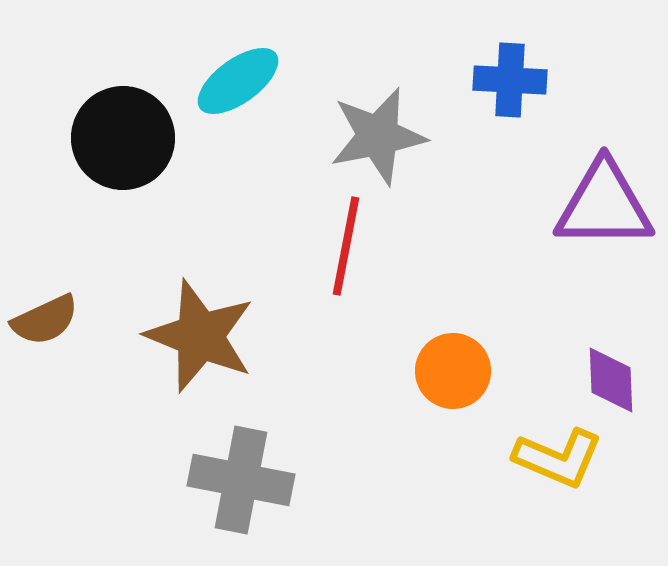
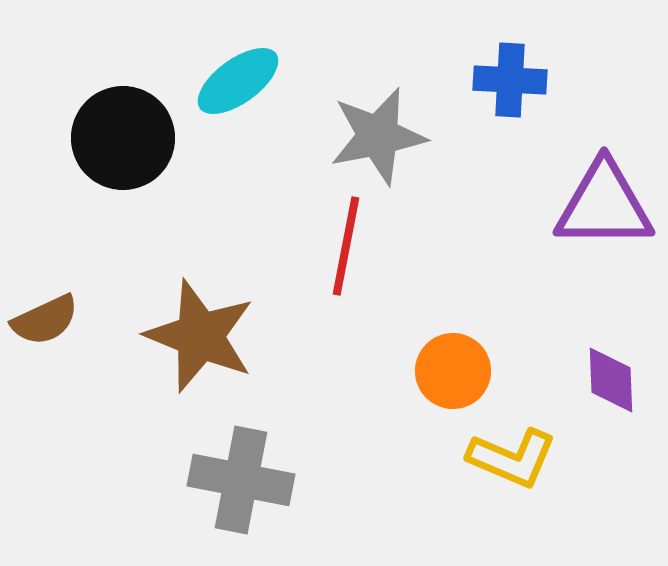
yellow L-shape: moved 46 px left
